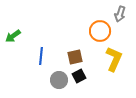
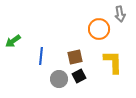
gray arrow: rotated 28 degrees counterclockwise
orange circle: moved 1 px left, 2 px up
green arrow: moved 5 px down
yellow L-shape: moved 1 px left, 3 px down; rotated 25 degrees counterclockwise
gray circle: moved 1 px up
